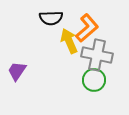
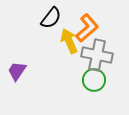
black semicircle: rotated 50 degrees counterclockwise
